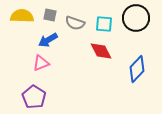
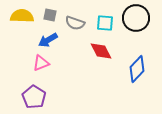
cyan square: moved 1 px right, 1 px up
